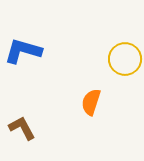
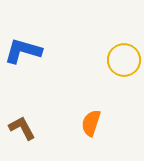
yellow circle: moved 1 px left, 1 px down
orange semicircle: moved 21 px down
